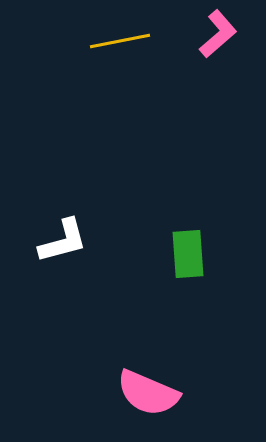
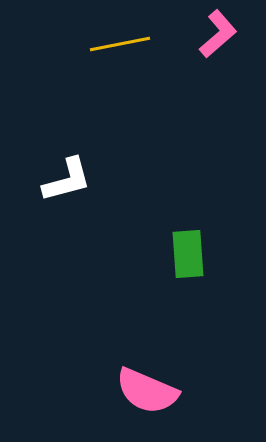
yellow line: moved 3 px down
white L-shape: moved 4 px right, 61 px up
pink semicircle: moved 1 px left, 2 px up
